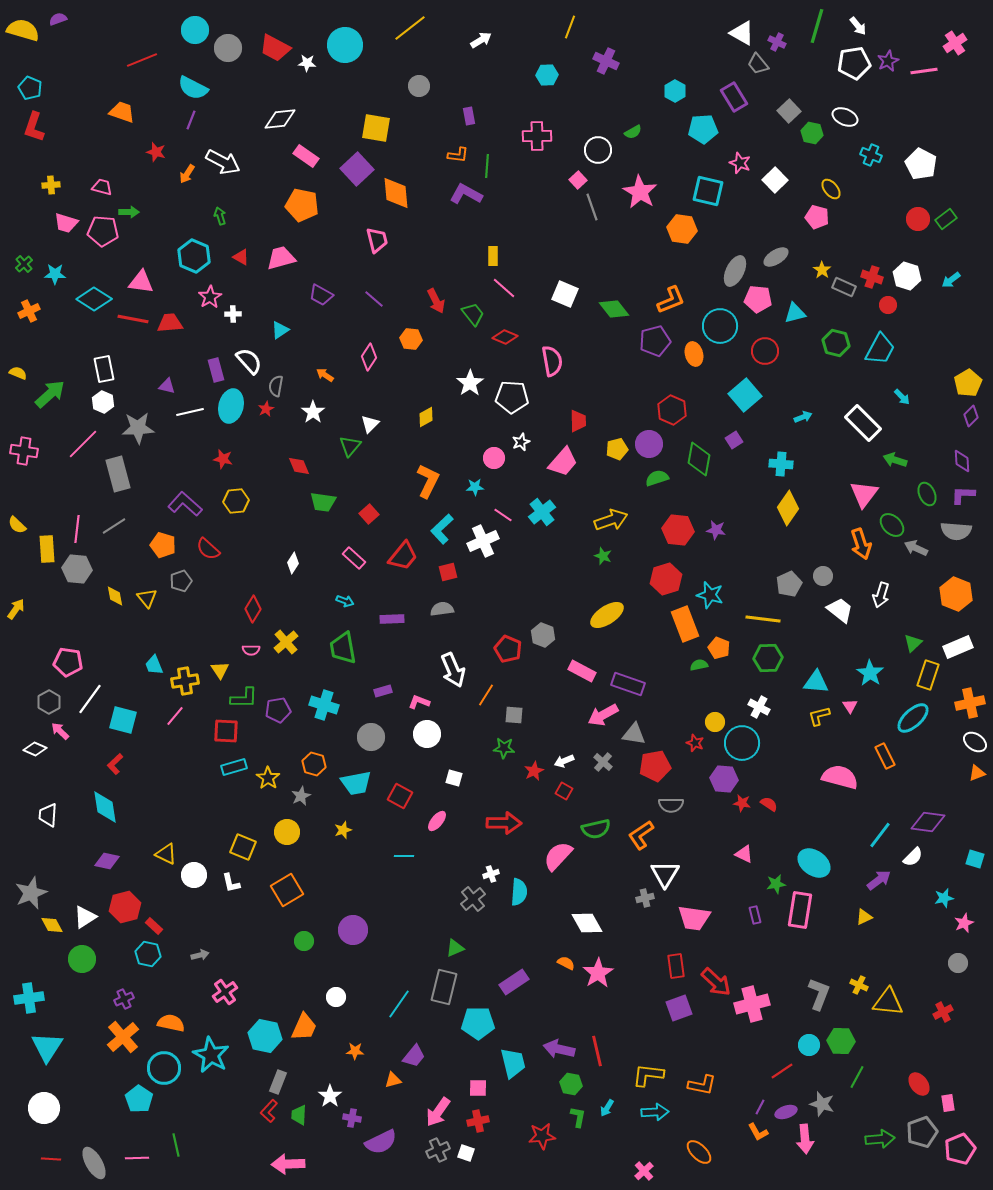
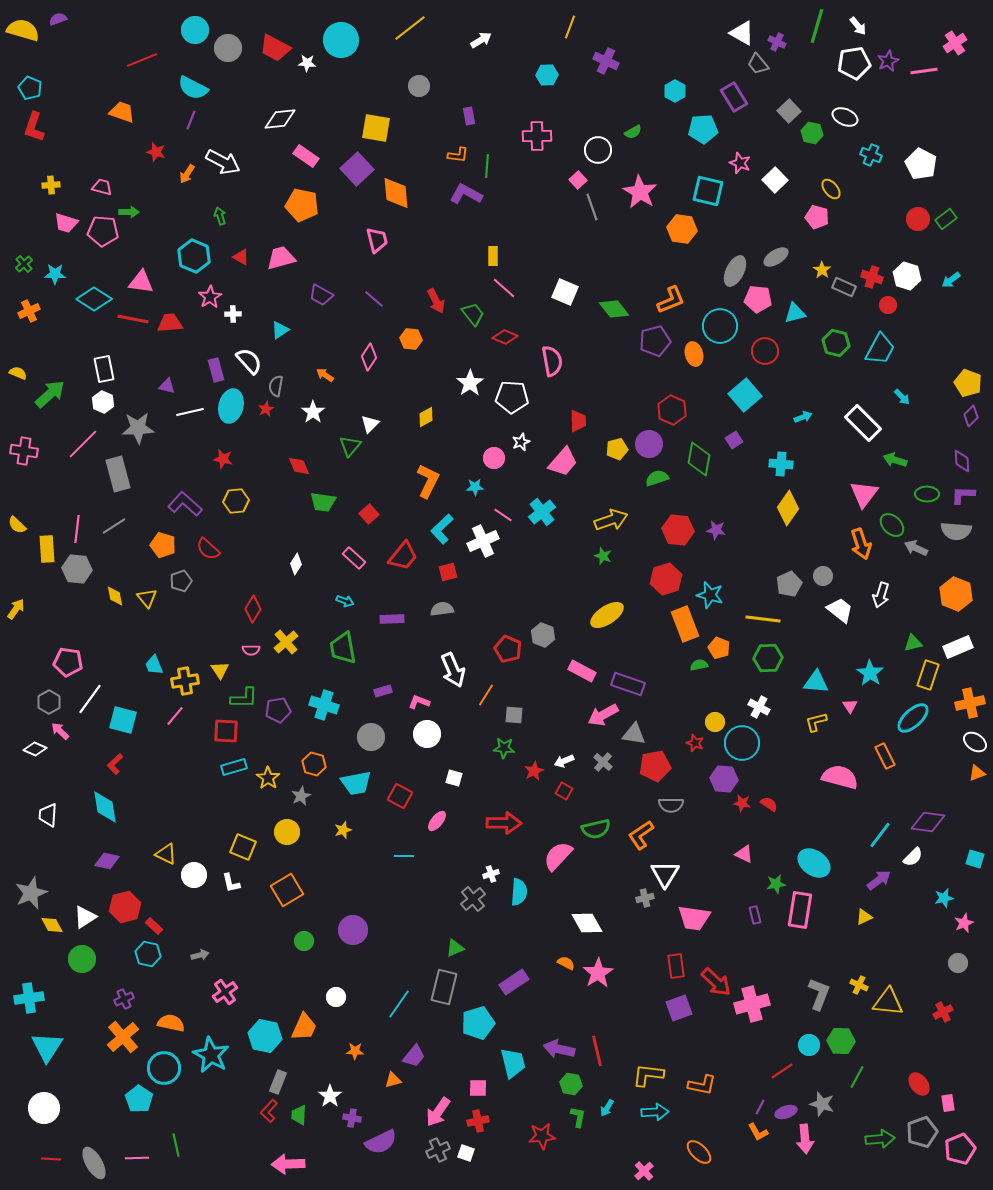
cyan circle at (345, 45): moved 4 px left, 5 px up
white square at (565, 294): moved 2 px up
yellow pentagon at (968, 383): rotated 20 degrees counterclockwise
green ellipse at (927, 494): rotated 65 degrees counterclockwise
white diamond at (293, 563): moved 3 px right, 1 px down
green triangle at (913, 643): rotated 30 degrees clockwise
yellow L-shape at (819, 716): moved 3 px left, 6 px down
cyan pentagon at (478, 1023): rotated 16 degrees counterclockwise
